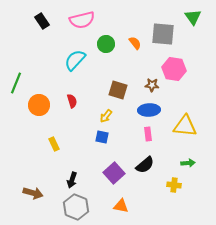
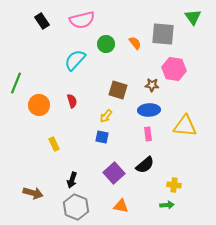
green arrow: moved 21 px left, 42 px down
